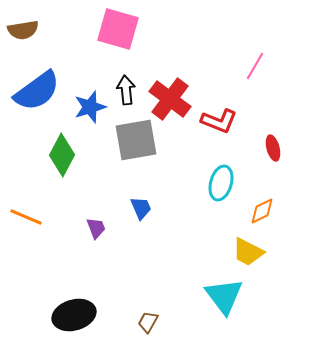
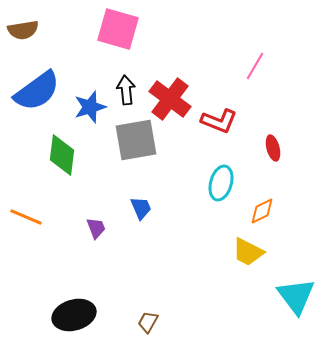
green diamond: rotated 21 degrees counterclockwise
cyan triangle: moved 72 px right
